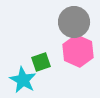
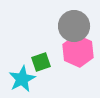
gray circle: moved 4 px down
cyan star: moved 1 px left, 1 px up; rotated 16 degrees clockwise
